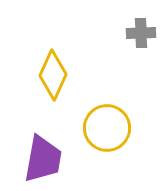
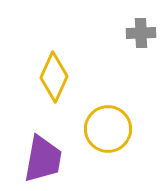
yellow diamond: moved 1 px right, 2 px down
yellow circle: moved 1 px right, 1 px down
